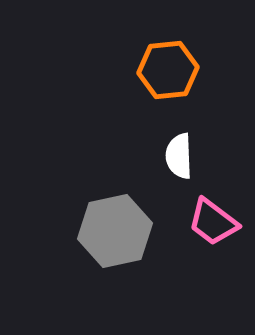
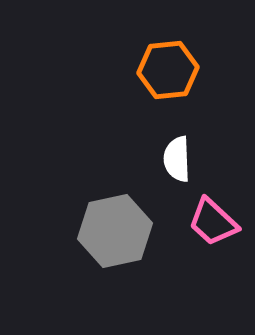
white semicircle: moved 2 px left, 3 px down
pink trapezoid: rotated 6 degrees clockwise
